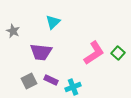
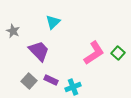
purple trapezoid: moved 2 px left, 1 px up; rotated 140 degrees counterclockwise
gray square: rotated 21 degrees counterclockwise
